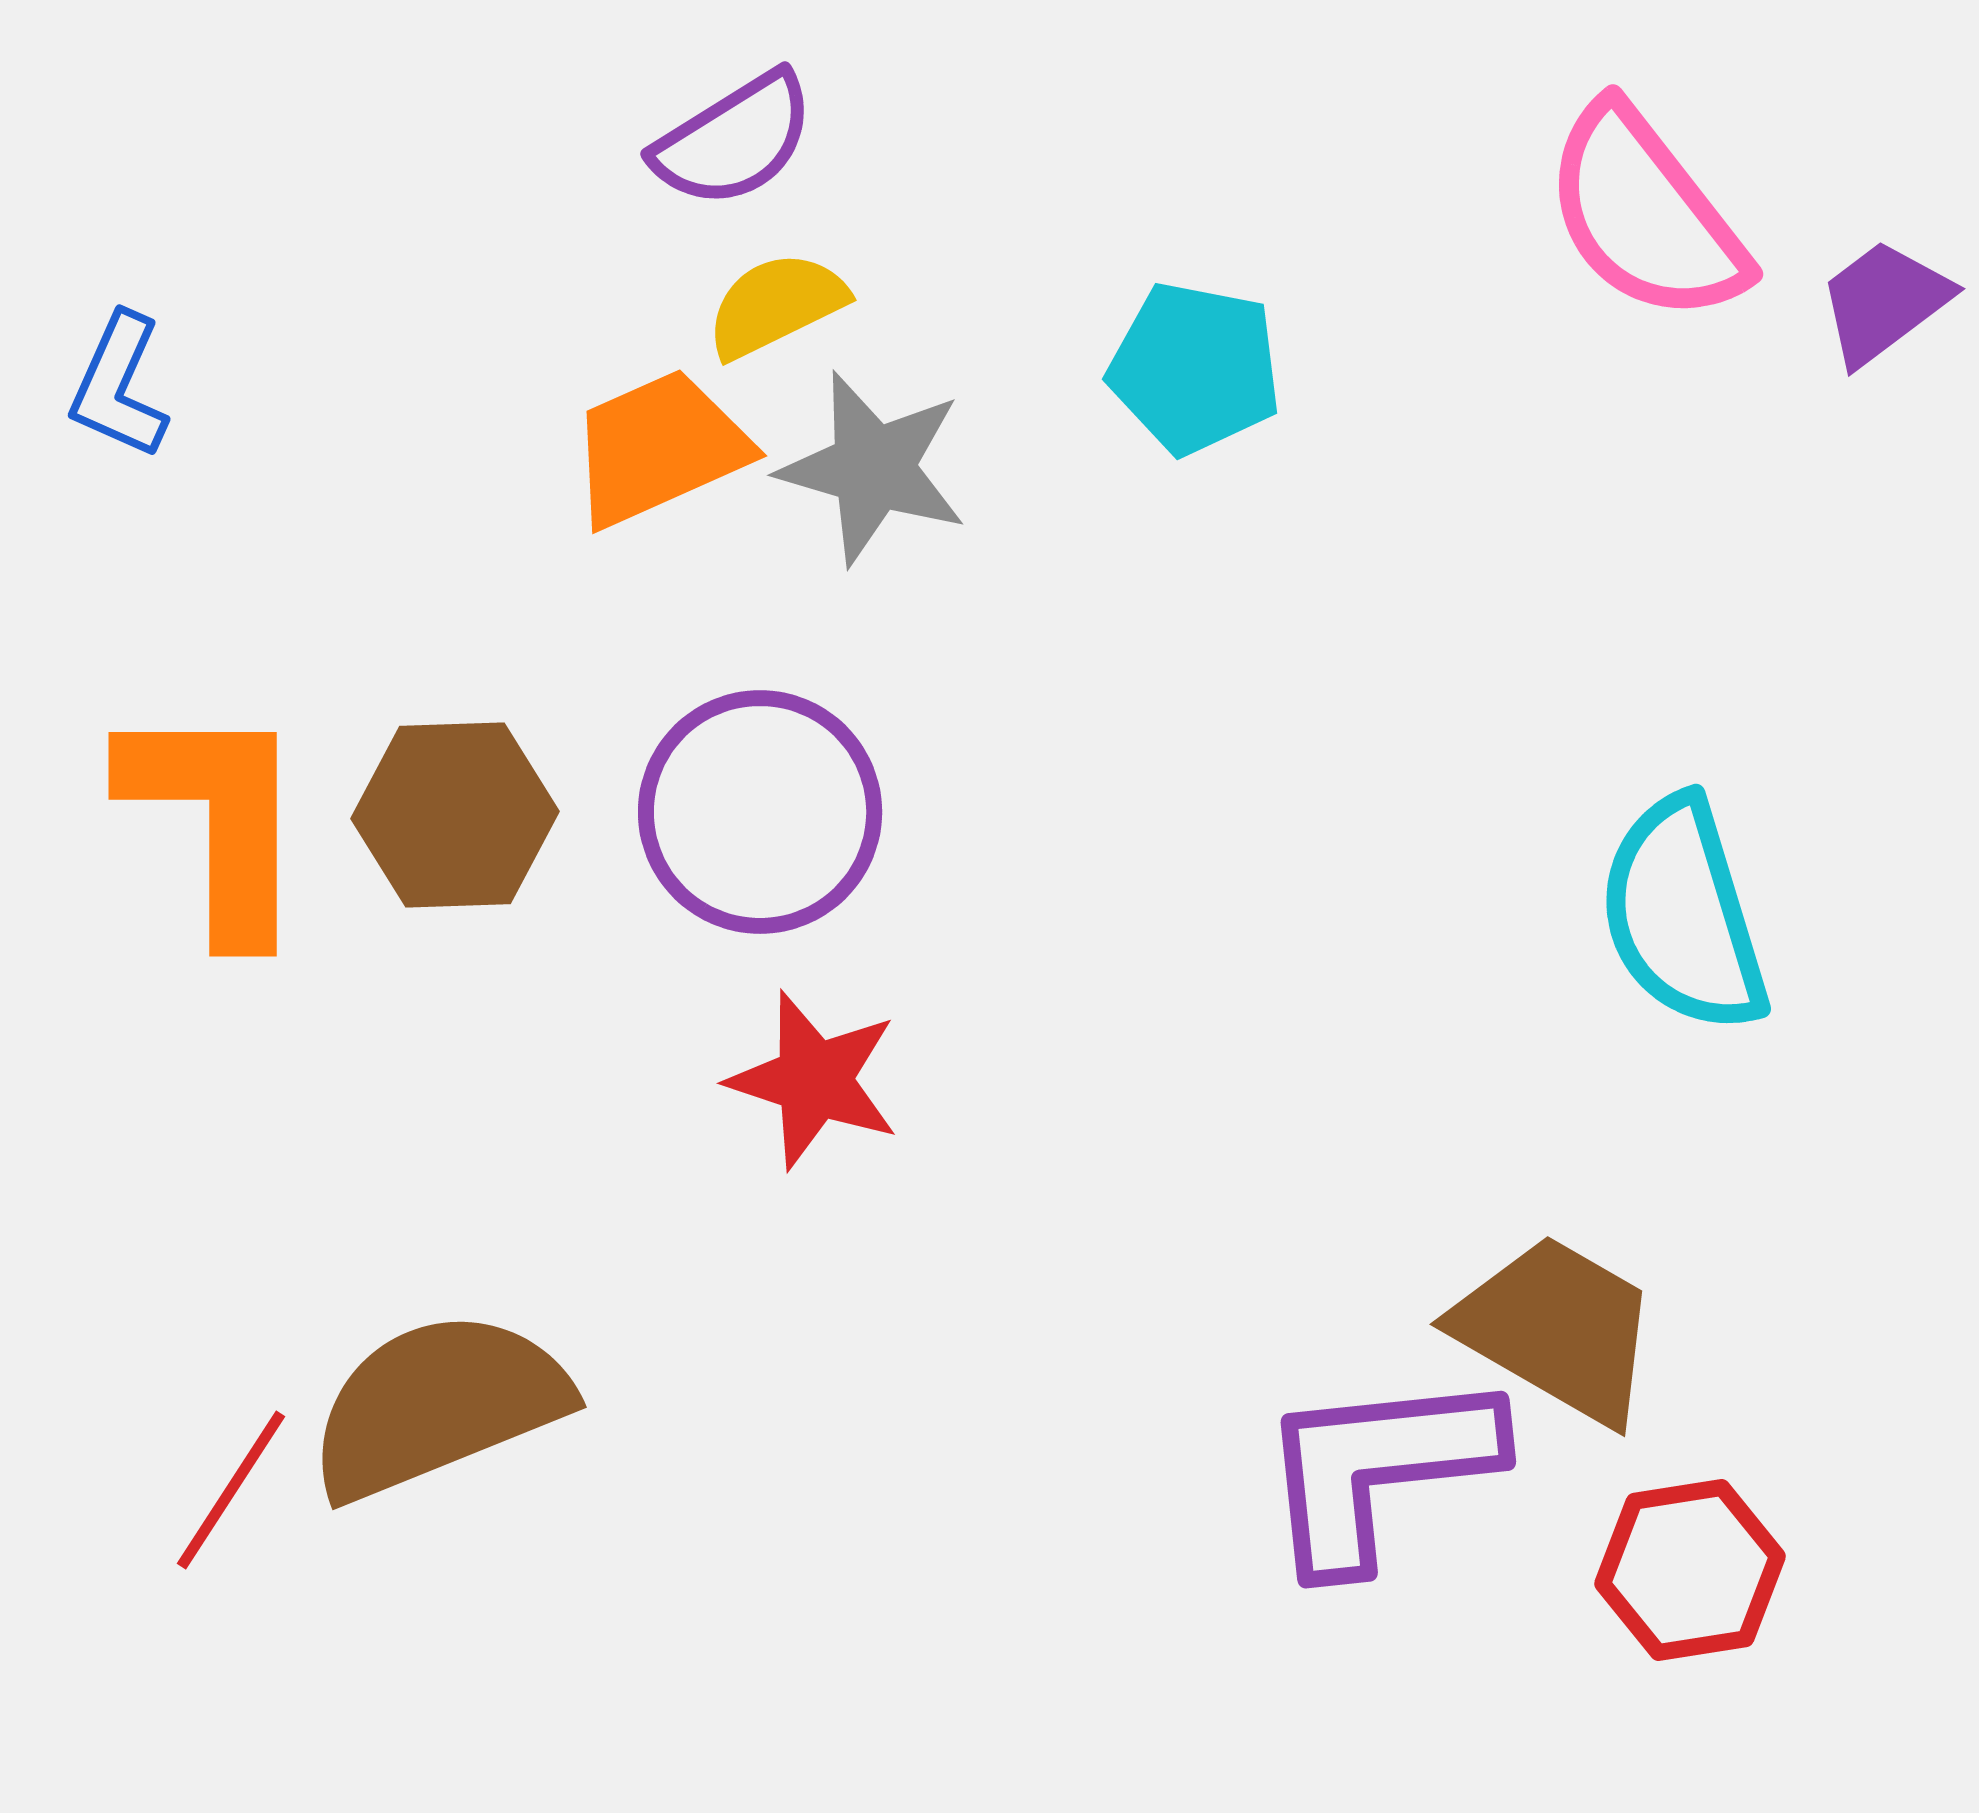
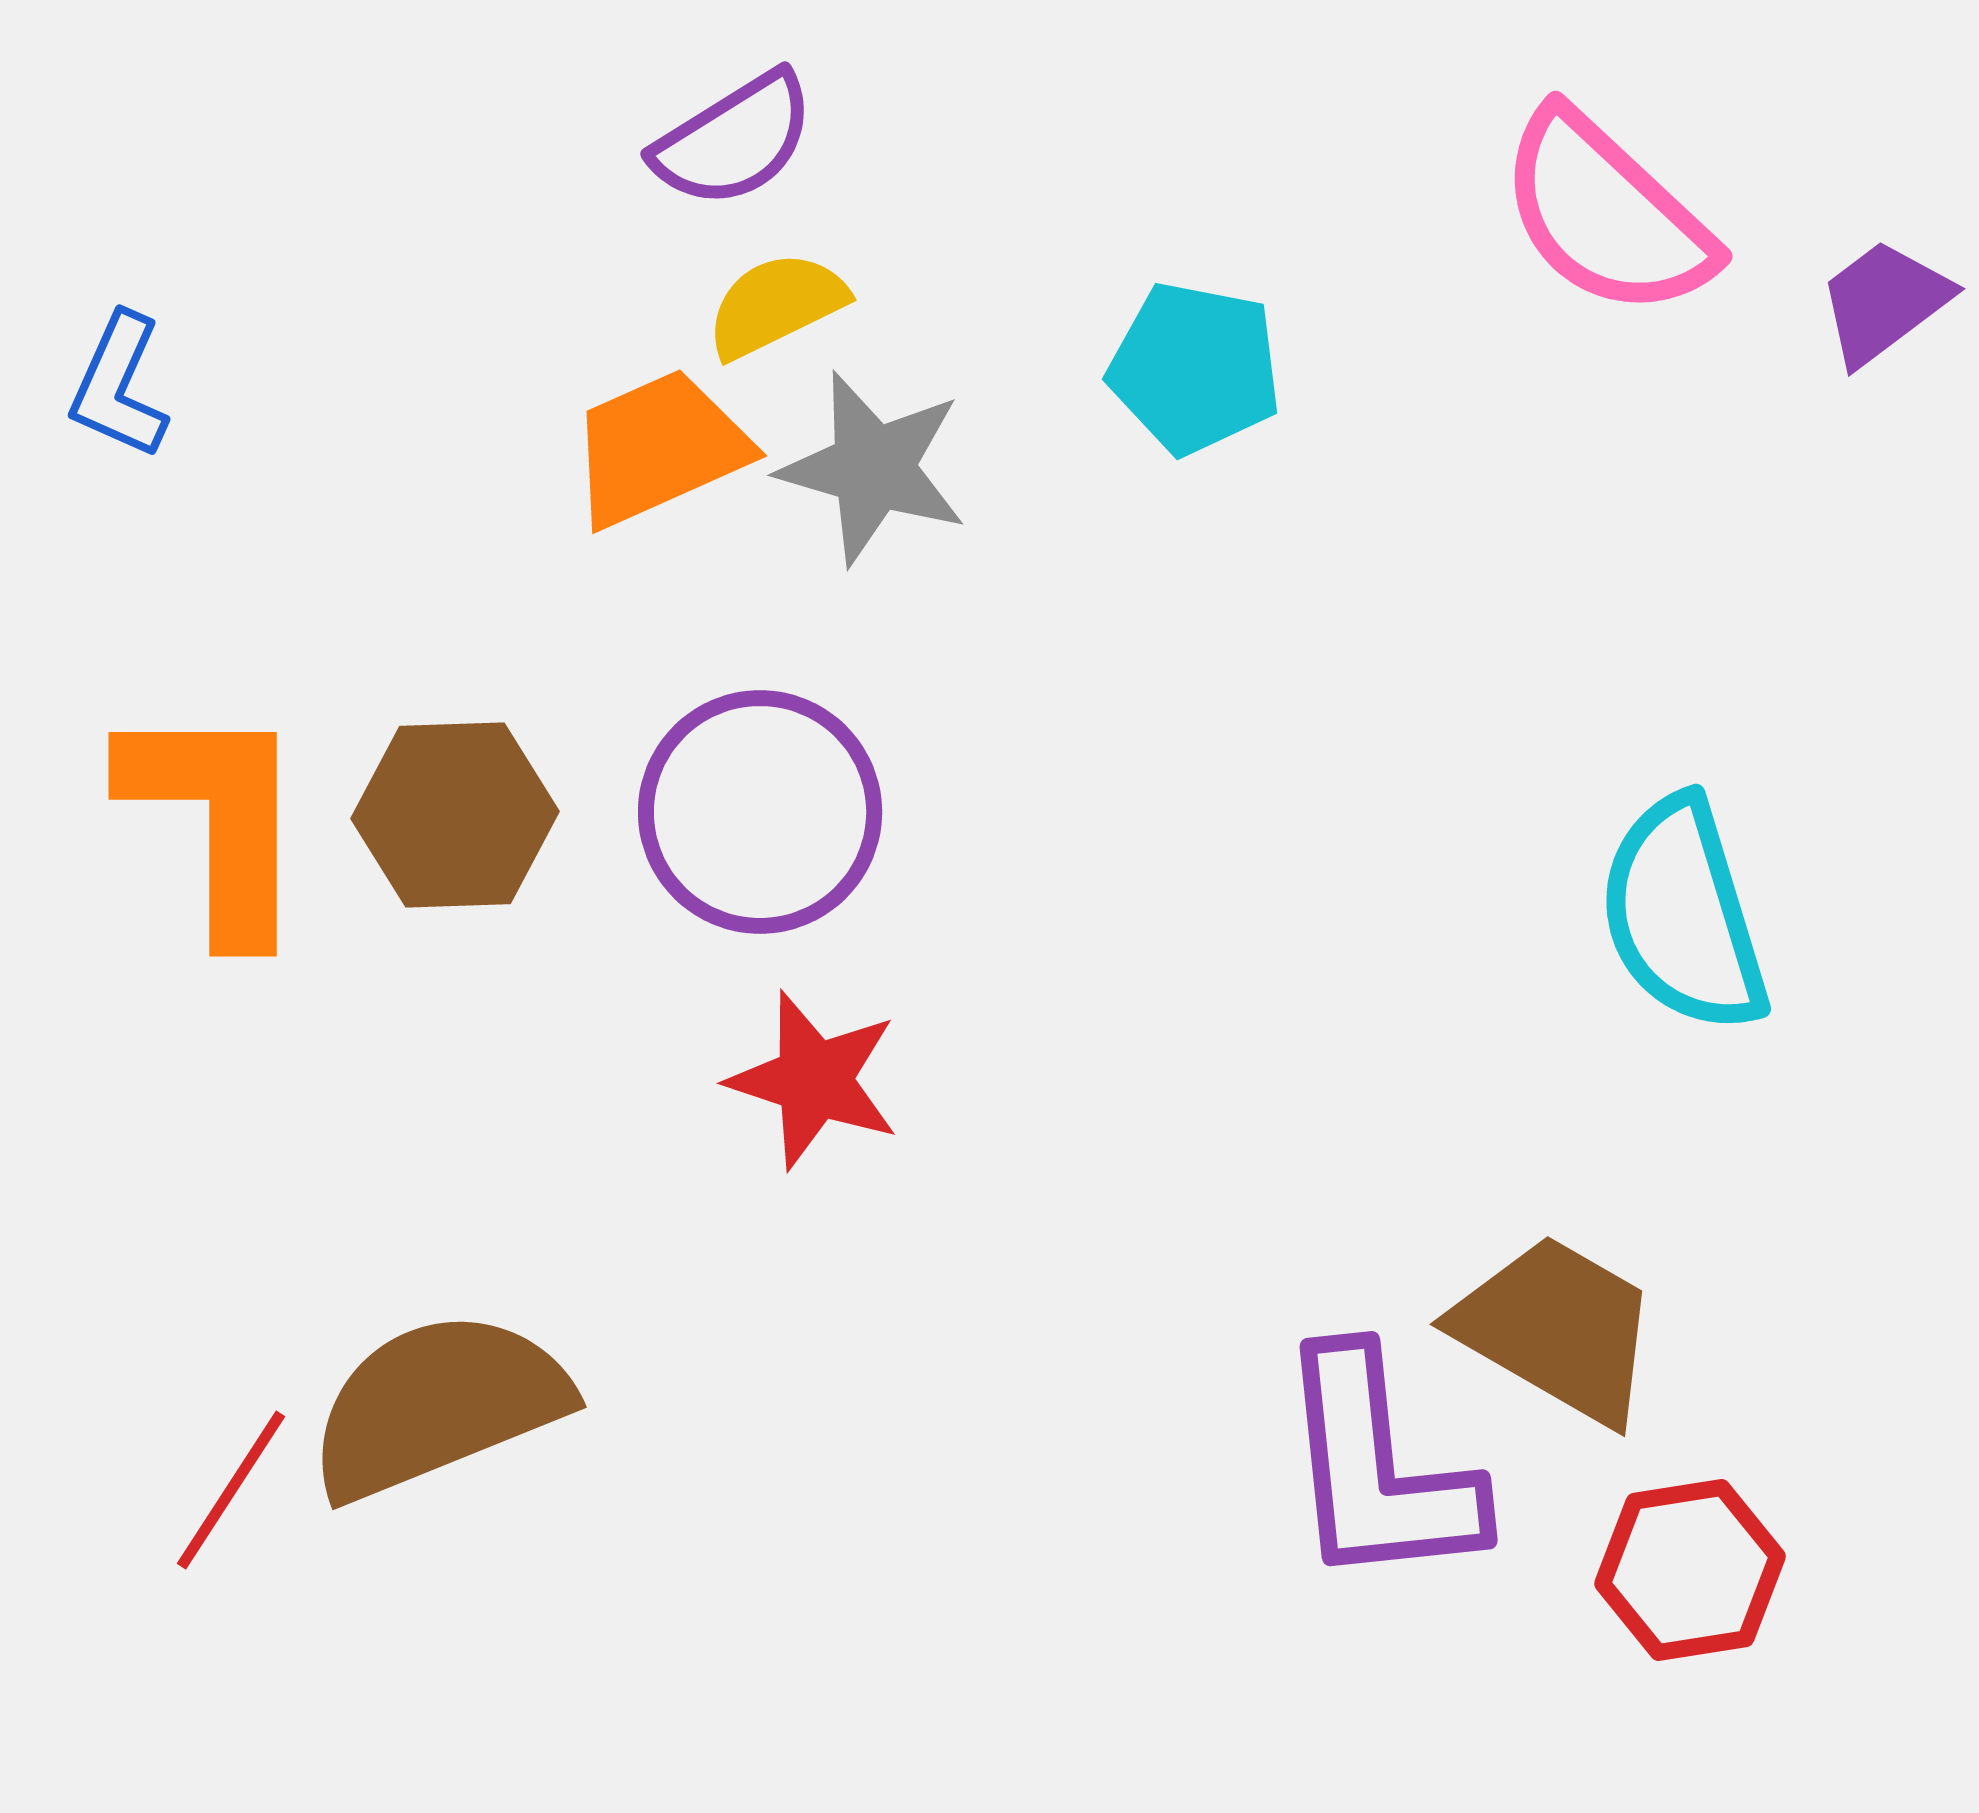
pink semicircle: moved 39 px left; rotated 9 degrees counterclockwise
purple L-shape: rotated 90 degrees counterclockwise
